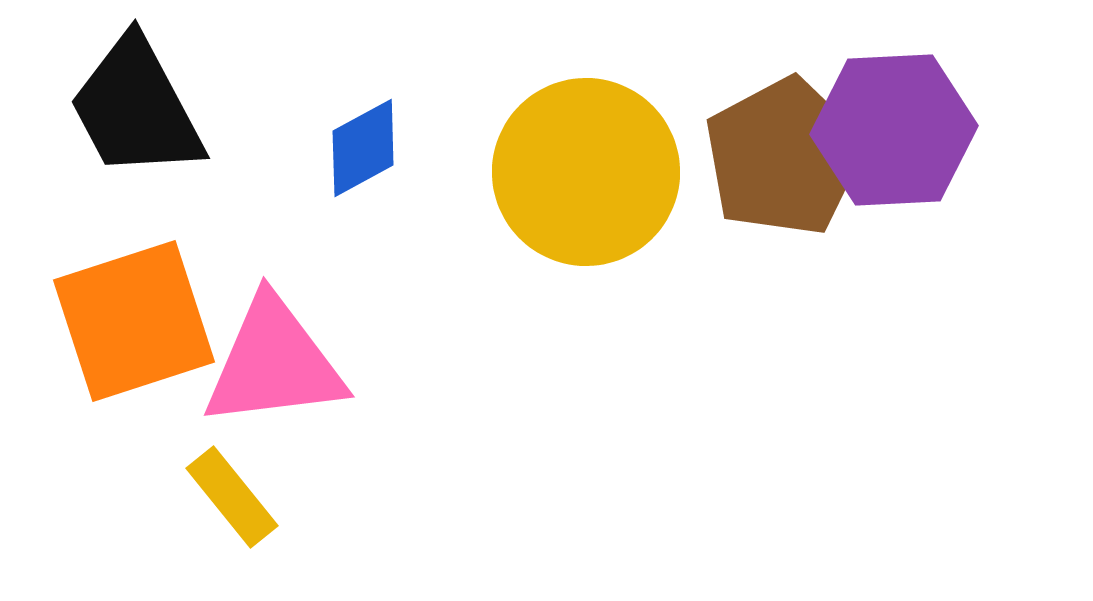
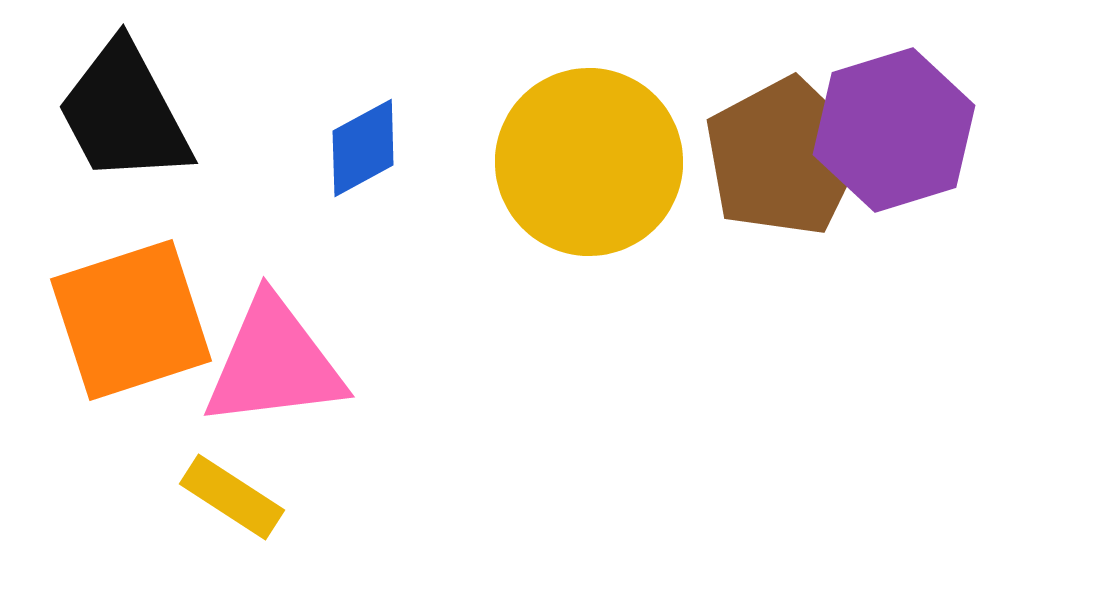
black trapezoid: moved 12 px left, 5 px down
purple hexagon: rotated 14 degrees counterclockwise
yellow circle: moved 3 px right, 10 px up
orange square: moved 3 px left, 1 px up
yellow rectangle: rotated 18 degrees counterclockwise
